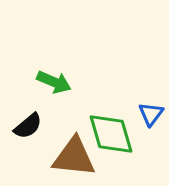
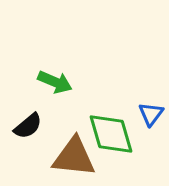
green arrow: moved 1 px right
